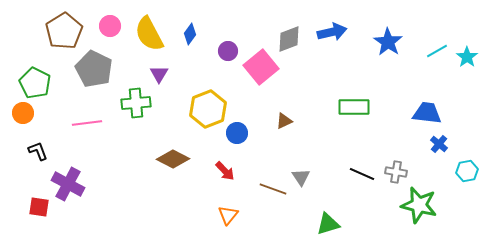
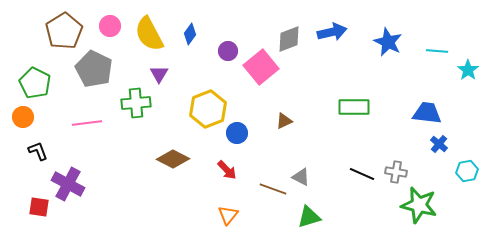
blue star: rotated 8 degrees counterclockwise
cyan line: rotated 35 degrees clockwise
cyan star: moved 1 px right, 13 px down
orange circle: moved 4 px down
red arrow: moved 2 px right, 1 px up
gray triangle: rotated 30 degrees counterclockwise
green triangle: moved 19 px left, 7 px up
